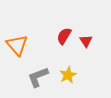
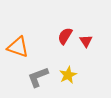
red semicircle: moved 1 px right
orange triangle: moved 1 px right, 2 px down; rotated 30 degrees counterclockwise
